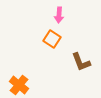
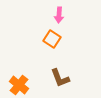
brown L-shape: moved 21 px left, 16 px down
